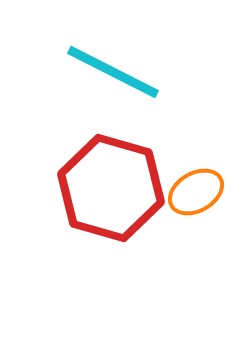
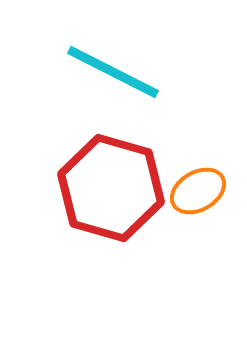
orange ellipse: moved 2 px right, 1 px up
